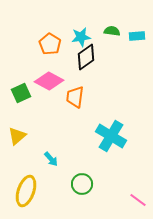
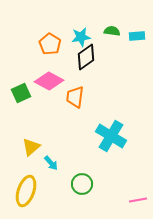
yellow triangle: moved 14 px right, 11 px down
cyan arrow: moved 4 px down
pink line: rotated 48 degrees counterclockwise
